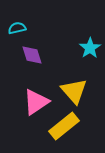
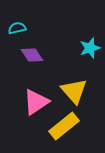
cyan star: rotated 15 degrees clockwise
purple diamond: rotated 15 degrees counterclockwise
